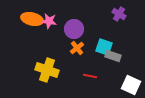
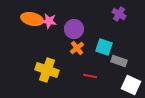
gray rectangle: moved 6 px right, 5 px down
